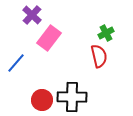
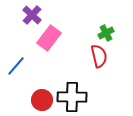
blue line: moved 3 px down
